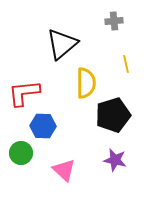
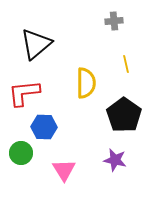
black triangle: moved 26 px left
black pentagon: moved 11 px right; rotated 20 degrees counterclockwise
blue hexagon: moved 1 px right, 1 px down
pink triangle: rotated 15 degrees clockwise
